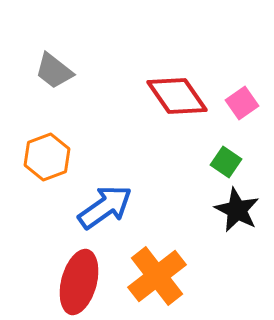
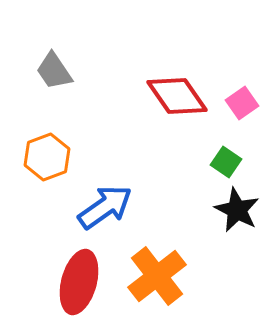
gray trapezoid: rotated 18 degrees clockwise
